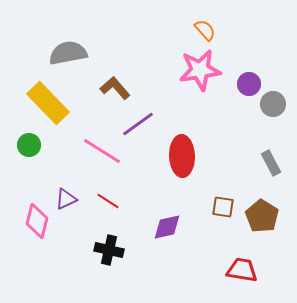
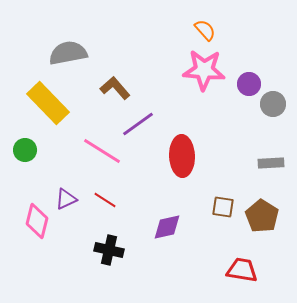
pink star: moved 4 px right; rotated 12 degrees clockwise
green circle: moved 4 px left, 5 px down
gray rectangle: rotated 65 degrees counterclockwise
red line: moved 3 px left, 1 px up
